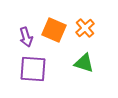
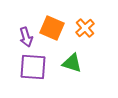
orange square: moved 2 px left, 2 px up
green triangle: moved 12 px left
purple square: moved 2 px up
